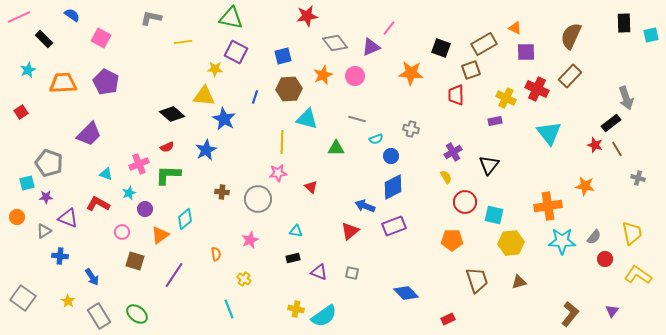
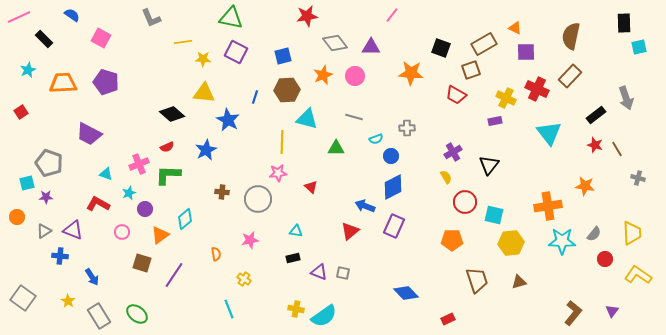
gray L-shape at (151, 18): rotated 125 degrees counterclockwise
pink line at (389, 28): moved 3 px right, 13 px up
cyan square at (651, 35): moved 12 px left, 12 px down
brown semicircle at (571, 36): rotated 12 degrees counterclockwise
purple triangle at (371, 47): rotated 24 degrees clockwise
yellow star at (215, 69): moved 12 px left, 10 px up
purple pentagon at (106, 82): rotated 10 degrees counterclockwise
brown hexagon at (289, 89): moved 2 px left, 1 px down
red trapezoid at (456, 95): rotated 60 degrees counterclockwise
yellow triangle at (204, 96): moved 3 px up
blue star at (224, 119): moved 4 px right, 1 px down
gray line at (357, 119): moved 3 px left, 2 px up
black rectangle at (611, 123): moved 15 px left, 8 px up
gray cross at (411, 129): moved 4 px left, 1 px up; rotated 14 degrees counterclockwise
purple trapezoid at (89, 134): rotated 72 degrees clockwise
purple triangle at (68, 218): moved 5 px right, 12 px down
purple rectangle at (394, 226): rotated 45 degrees counterclockwise
yellow trapezoid at (632, 233): rotated 10 degrees clockwise
gray semicircle at (594, 237): moved 3 px up
pink star at (250, 240): rotated 12 degrees clockwise
brown square at (135, 261): moved 7 px right, 2 px down
gray square at (352, 273): moved 9 px left
brown L-shape at (570, 314): moved 3 px right, 1 px up
